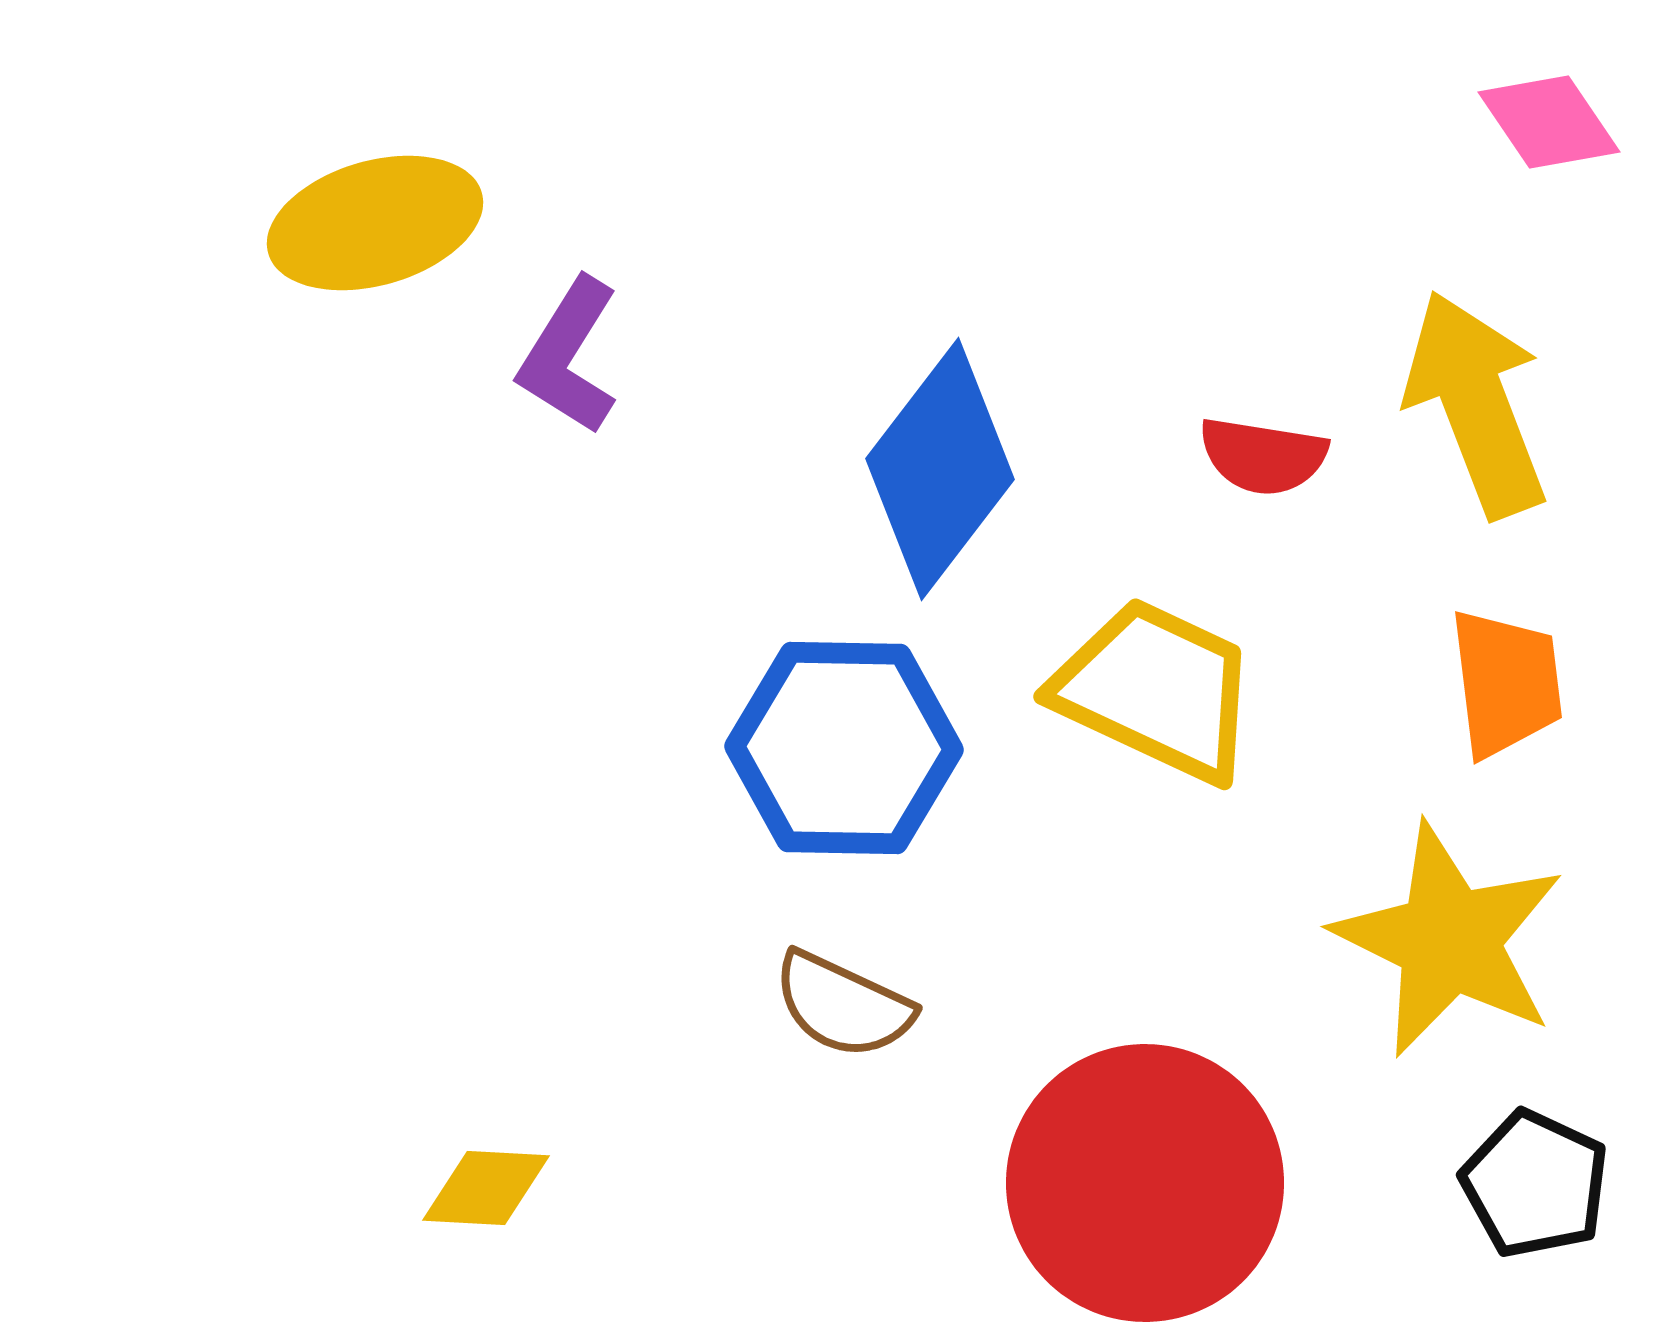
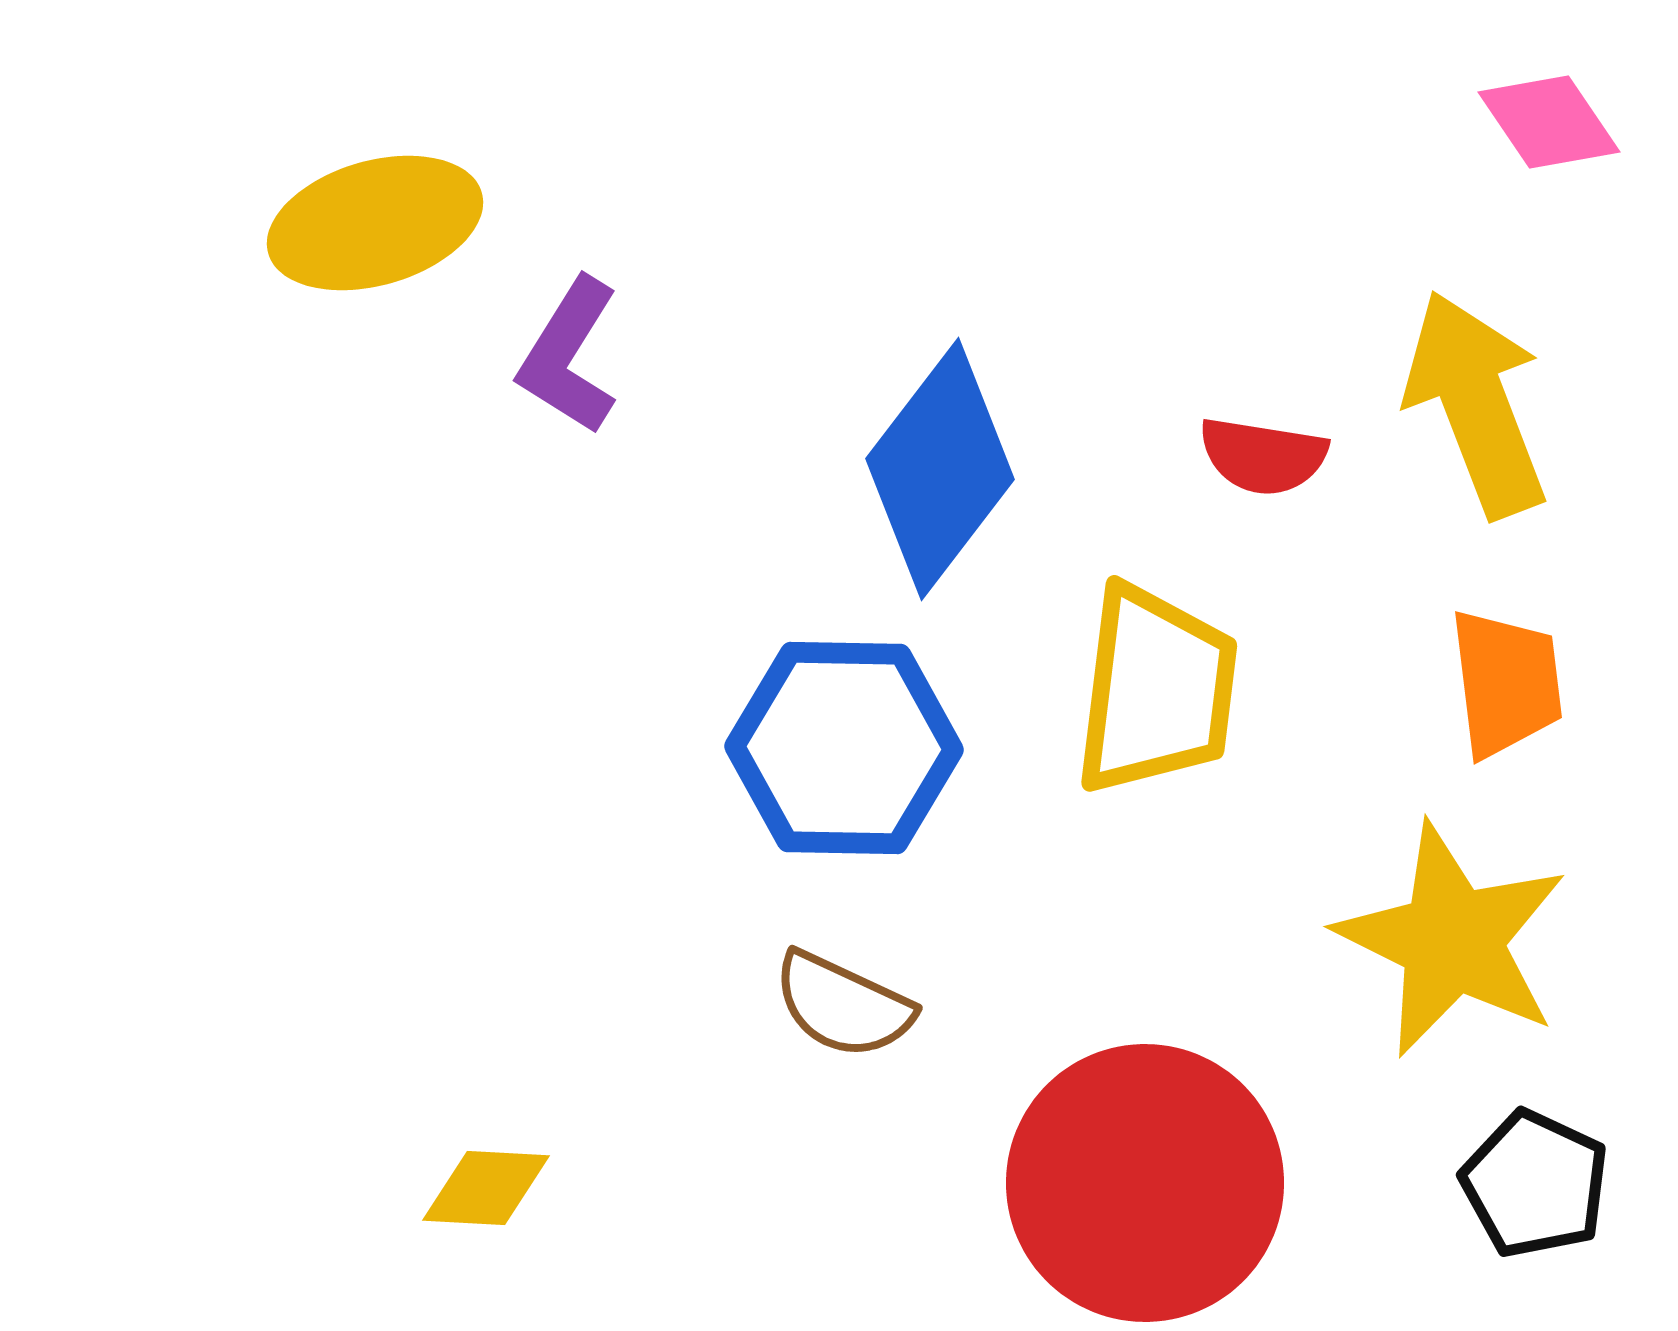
yellow trapezoid: rotated 72 degrees clockwise
yellow star: moved 3 px right
